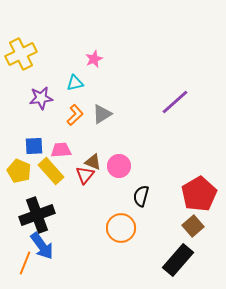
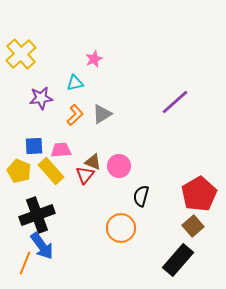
yellow cross: rotated 16 degrees counterclockwise
